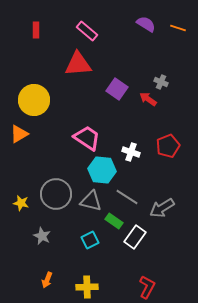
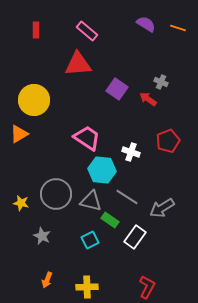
red pentagon: moved 5 px up
green rectangle: moved 4 px left, 1 px up
